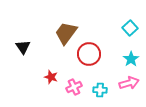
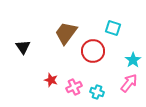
cyan square: moved 17 px left; rotated 28 degrees counterclockwise
red circle: moved 4 px right, 3 px up
cyan star: moved 2 px right, 1 px down
red star: moved 3 px down
pink arrow: rotated 36 degrees counterclockwise
cyan cross: moved 3 px left, 2 px down; rotated 16 degrees clockwise
